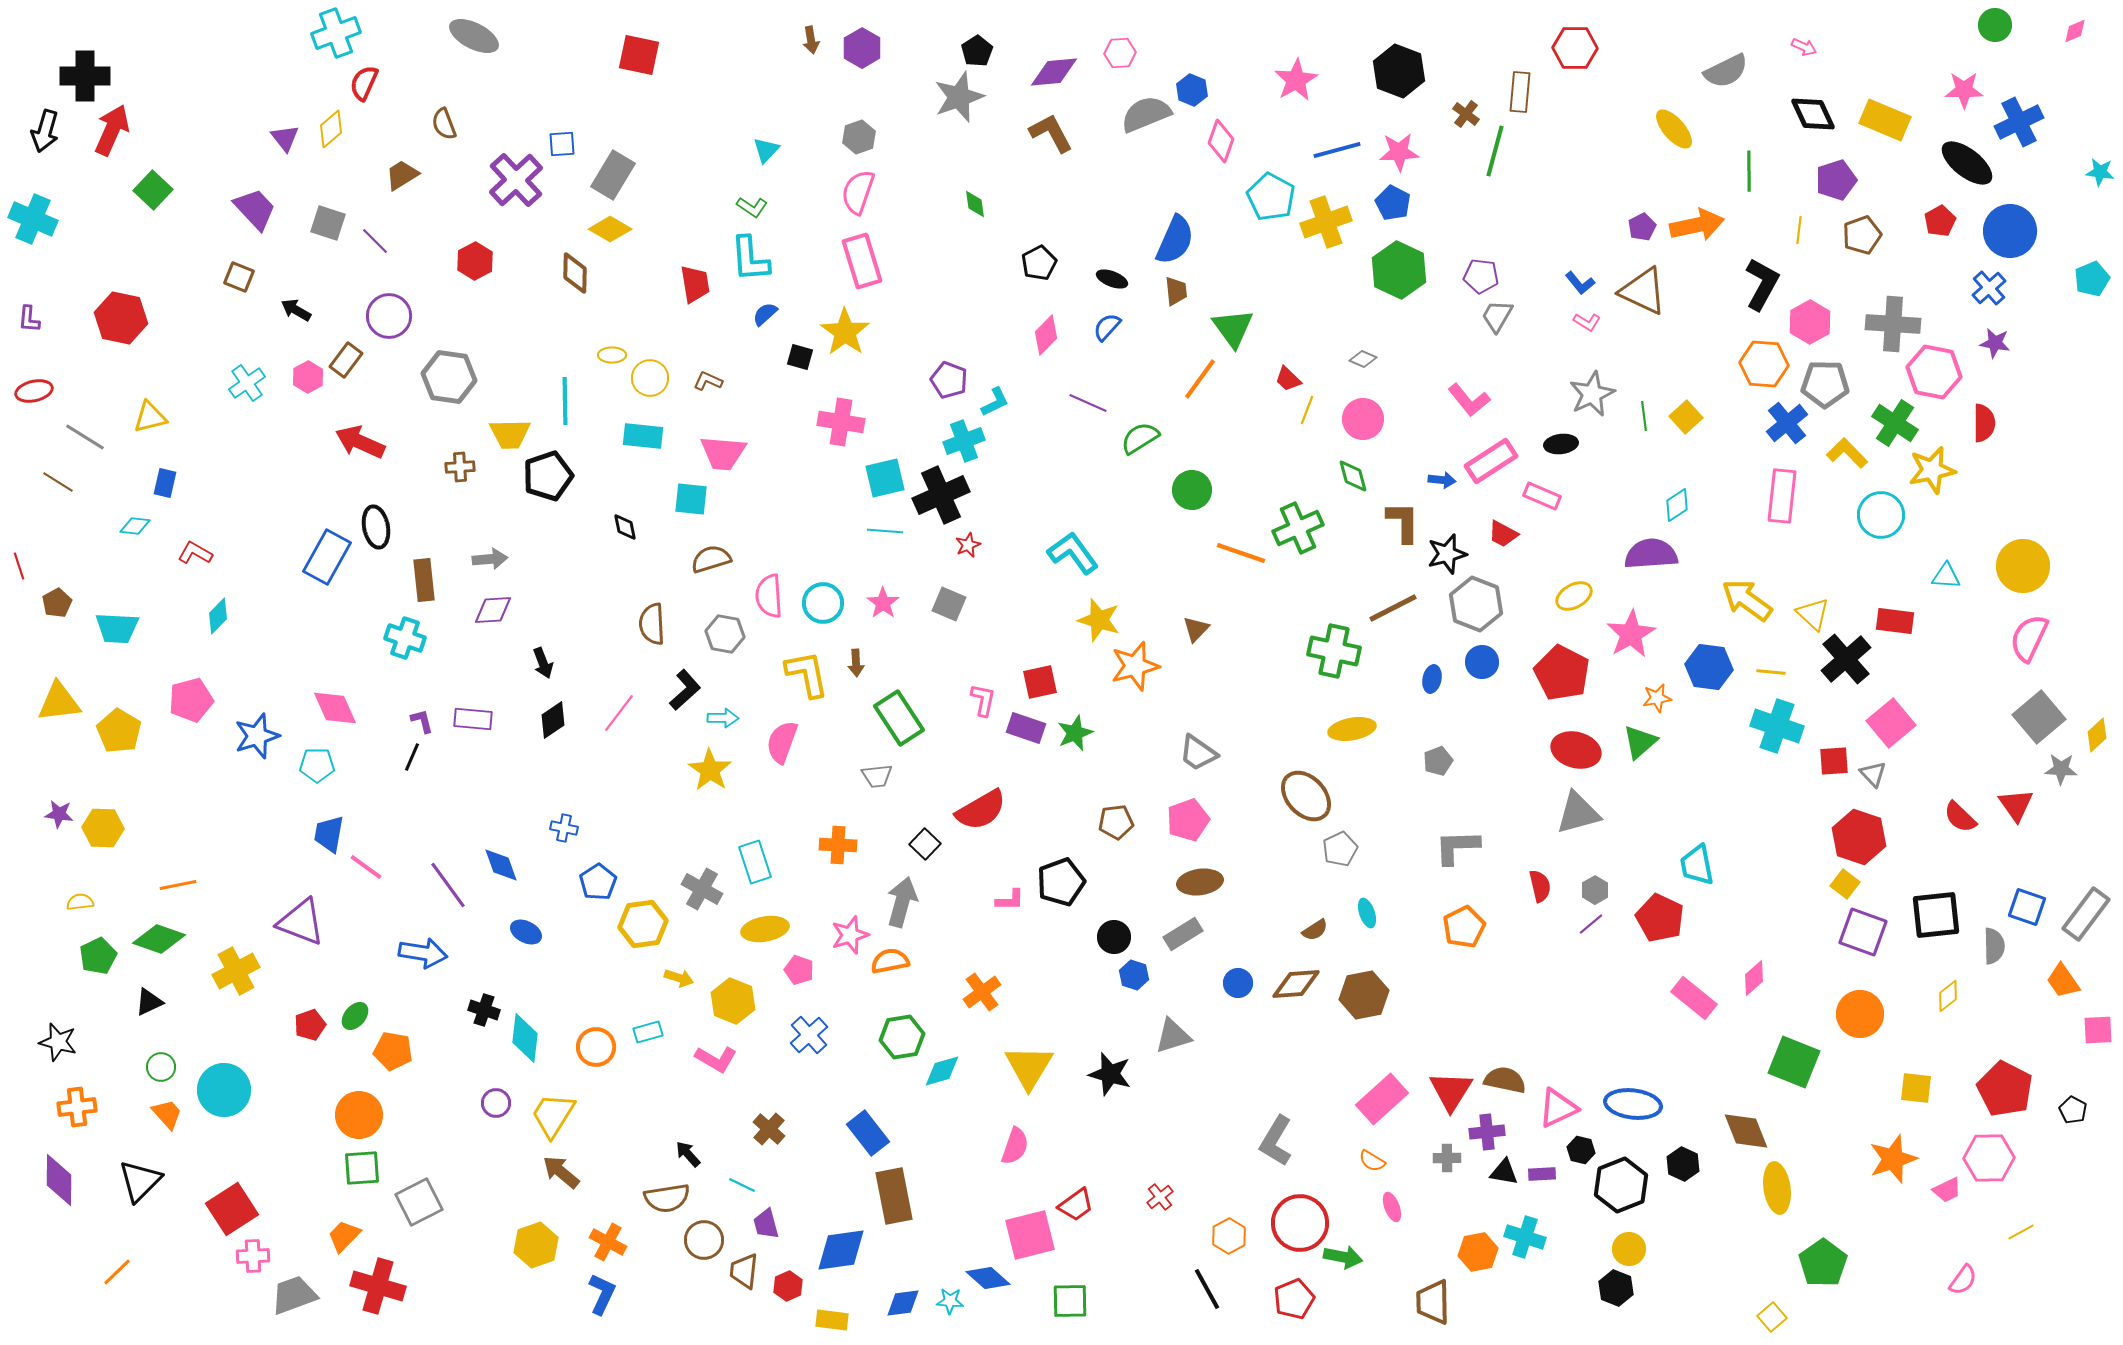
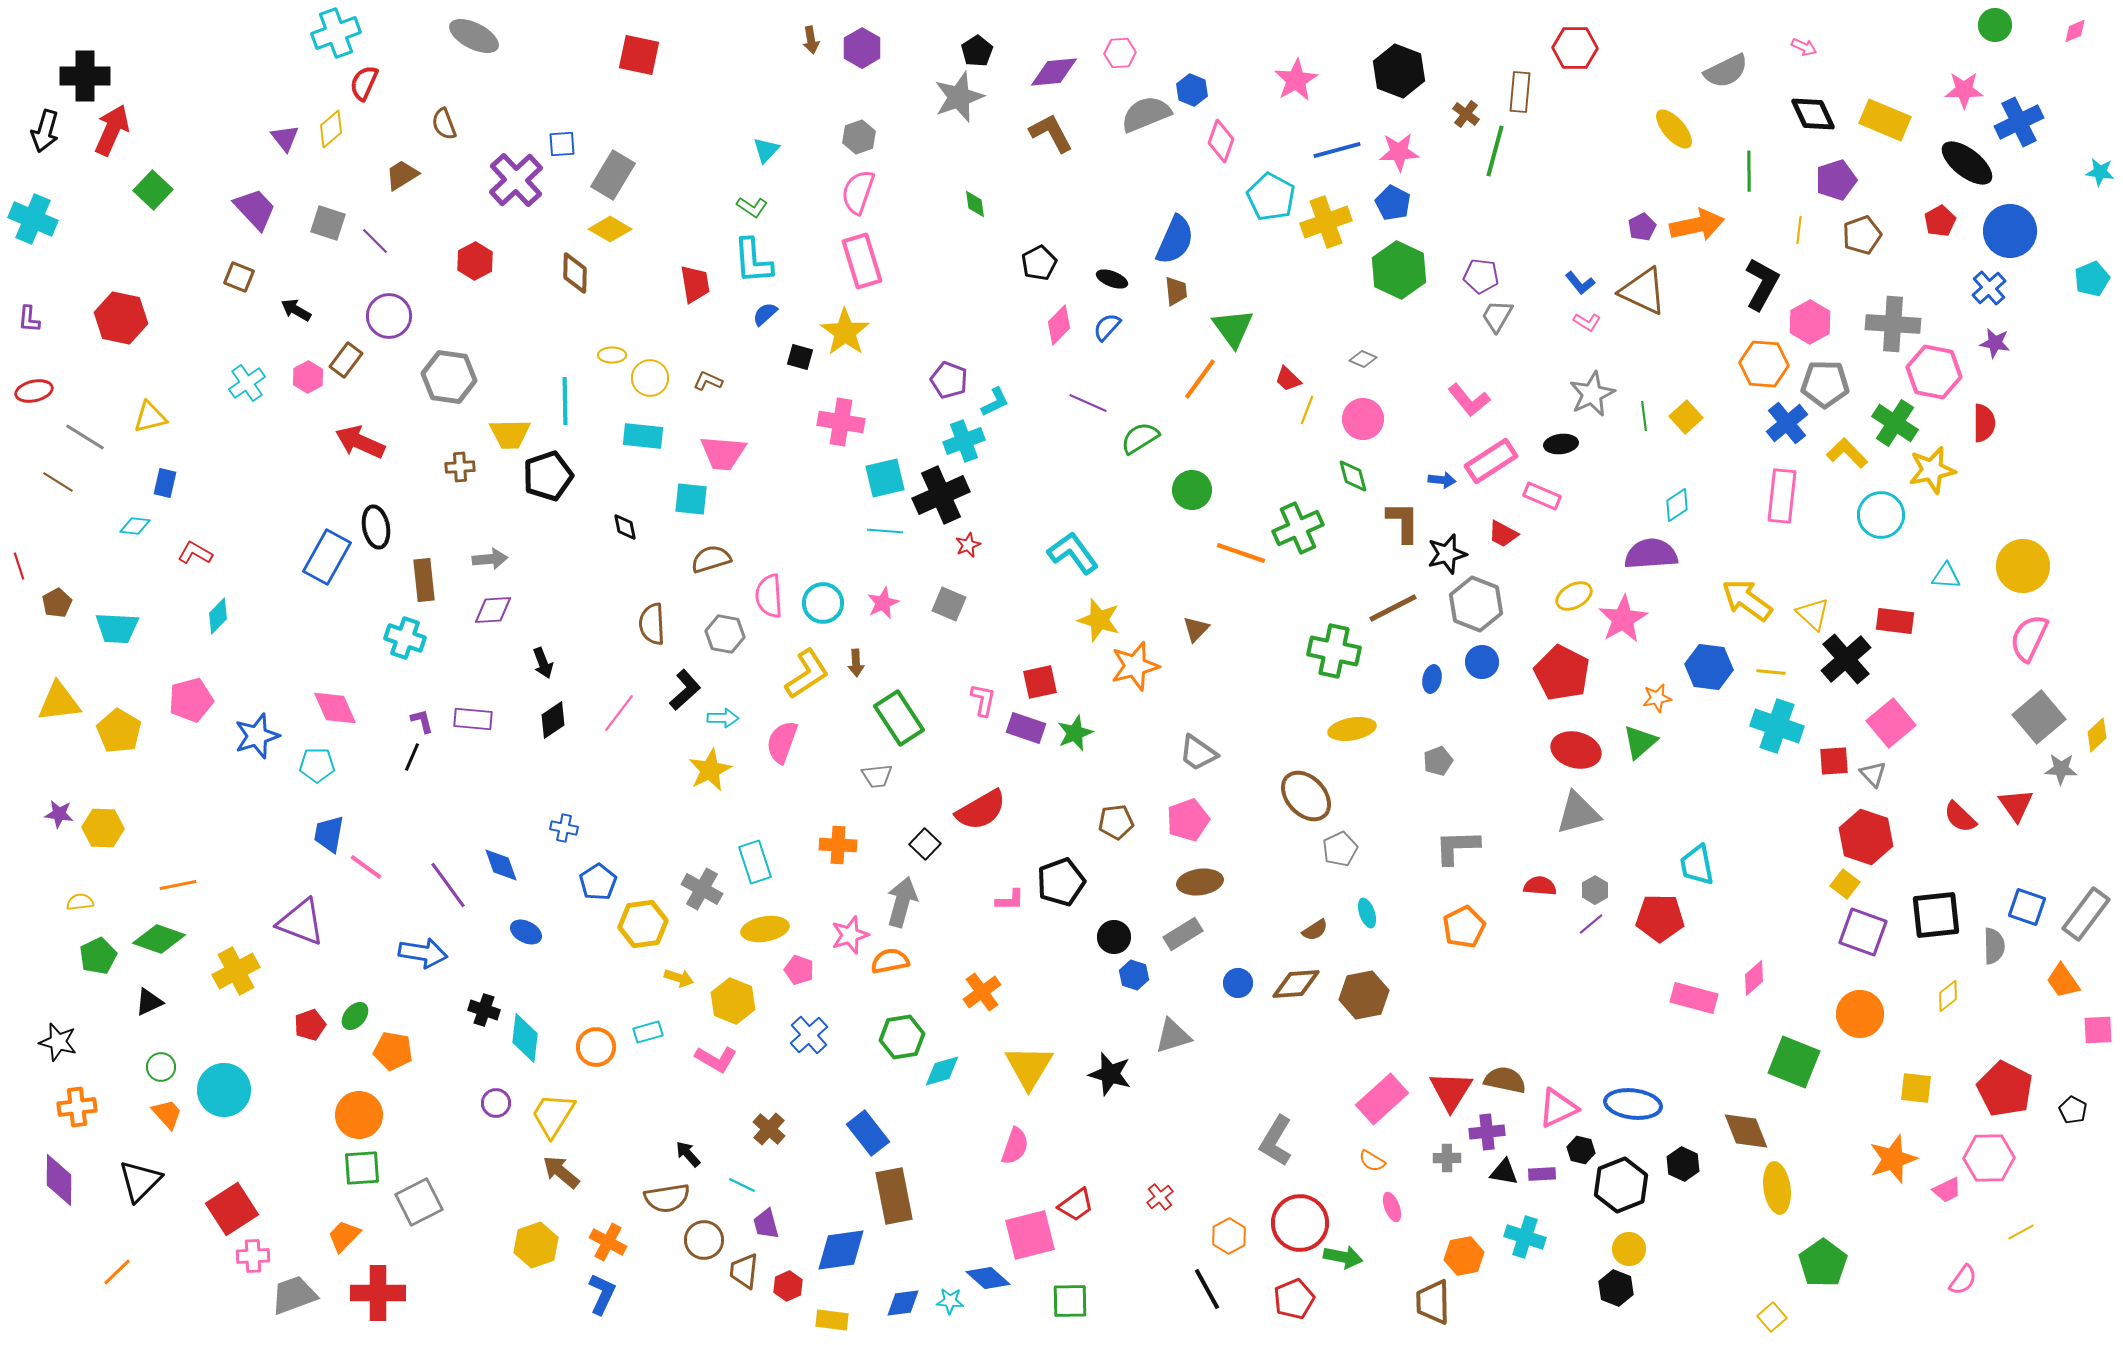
cyan L-shape at (750, 259): moved 3 px right, 2 px down
pink diamond at (1046, 335): moved 13 px right, 10 px up
pink star at (883, 603): rotated 12 degrees clockwise
pink star at (1631, 634): moved 8 px left, 15 px up
yellow L-shape at (807, 674): rotated 68 degrees clockwise
yellow star at (710, 770): rotated 12 degrees clockwise
red hexagon at (1859, 837): moved 7 px right
red semicircle at (1540, 886): rotated 72 degrees counterclockwise
red pentagon at (1660, 918): rotated 24 degrees counterclockwise
pink rectangle at (1694, 998): rotated 24 degrees counterclockwise
orange hexagon at (1478, 1252): moved 14 px left, 4 px down
red cross at (378, 1286): moved 7 px down; rotated 16 degrees counterclockwise
